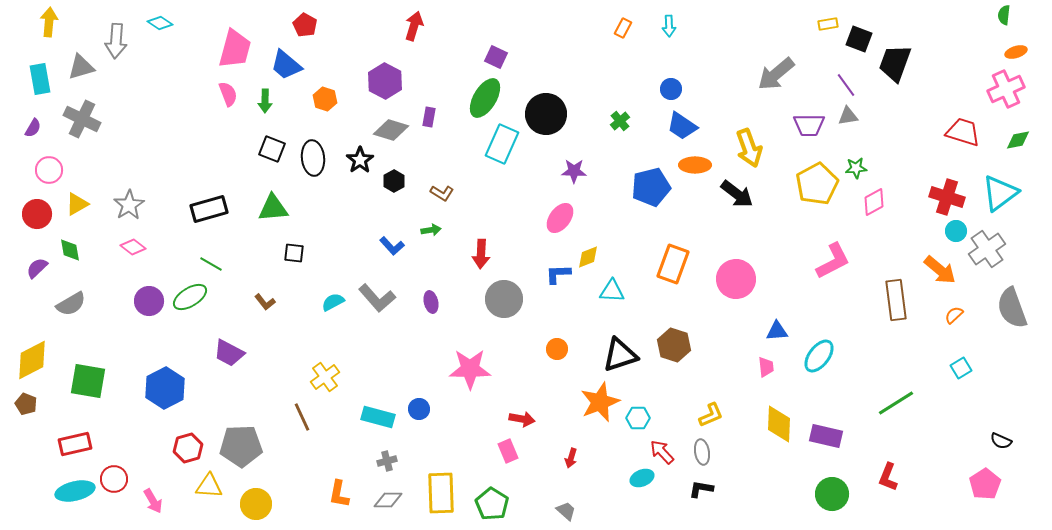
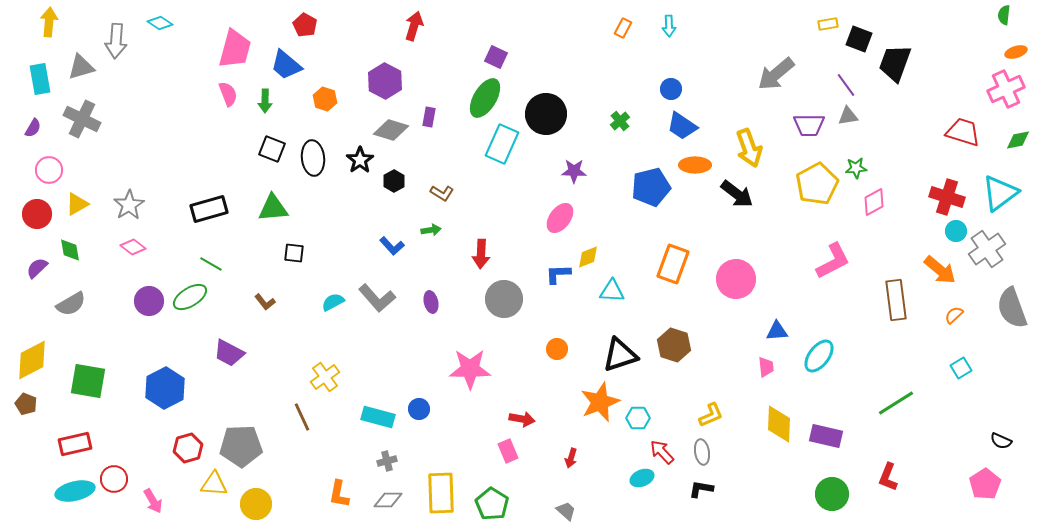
yellow triangle at (209, 486): moved 5 px right, 2 px up
